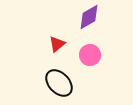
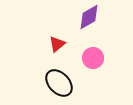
pink circle: moved 3 px right, 3 px down
